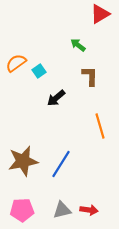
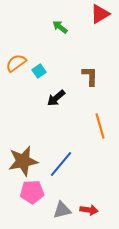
green arrow: moved 18 px left, 18 px up
blue line: rotated 8 degrees clockwise
pink pentagon: moved 10 px right, 18 px up
